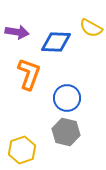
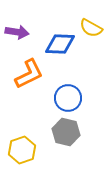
blue diamond: moved 4 px right, 2 px down
orange L-shape: rotated 44 degrees clockwise
blue circle: moved 1 px right
